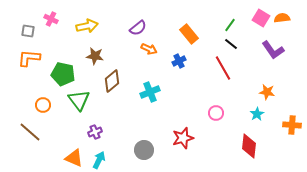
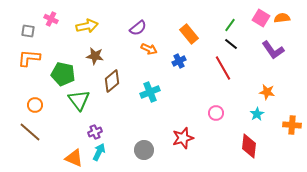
orange circle: moved 8 px left
cyan arrow: moved 8 px up
